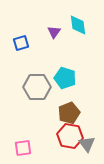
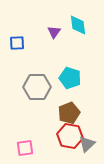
blue square: moved 4 px left; rotated 14 degrees clockwise
cyan pentagon: moved 5 px right
gray triangle: rotated 24 degrees clockwise
pink square: moved 2 px right
